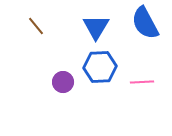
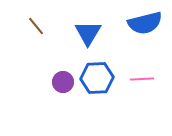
blue semicircle: rotated 76 degrees counterclockwise
blue triangle: moved 8 px left, 6 px down
blue hexagon: moved 3 px left, 11 px down
pink line: moved 3 px up
